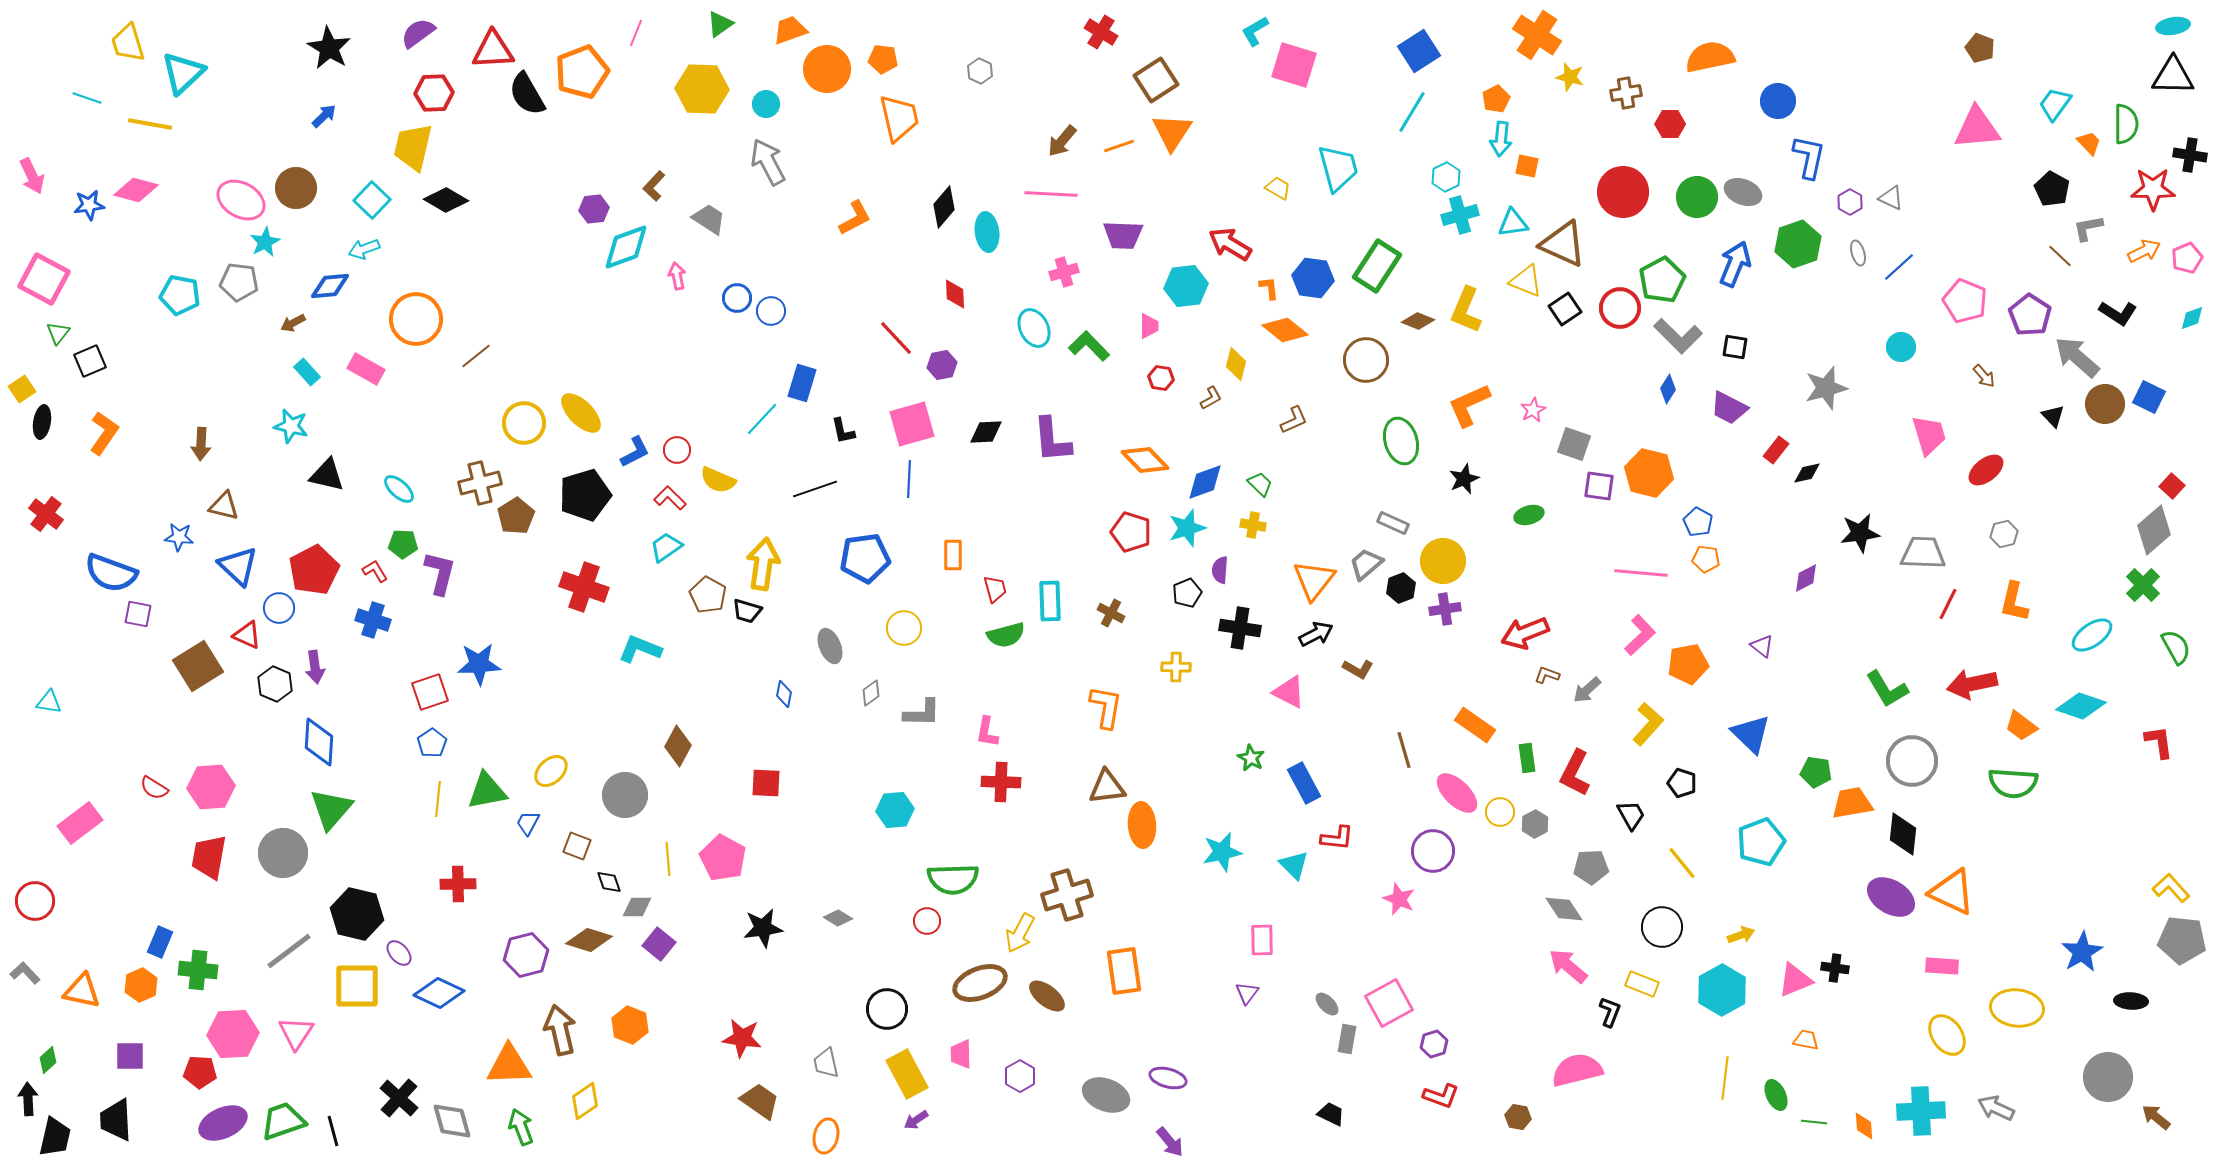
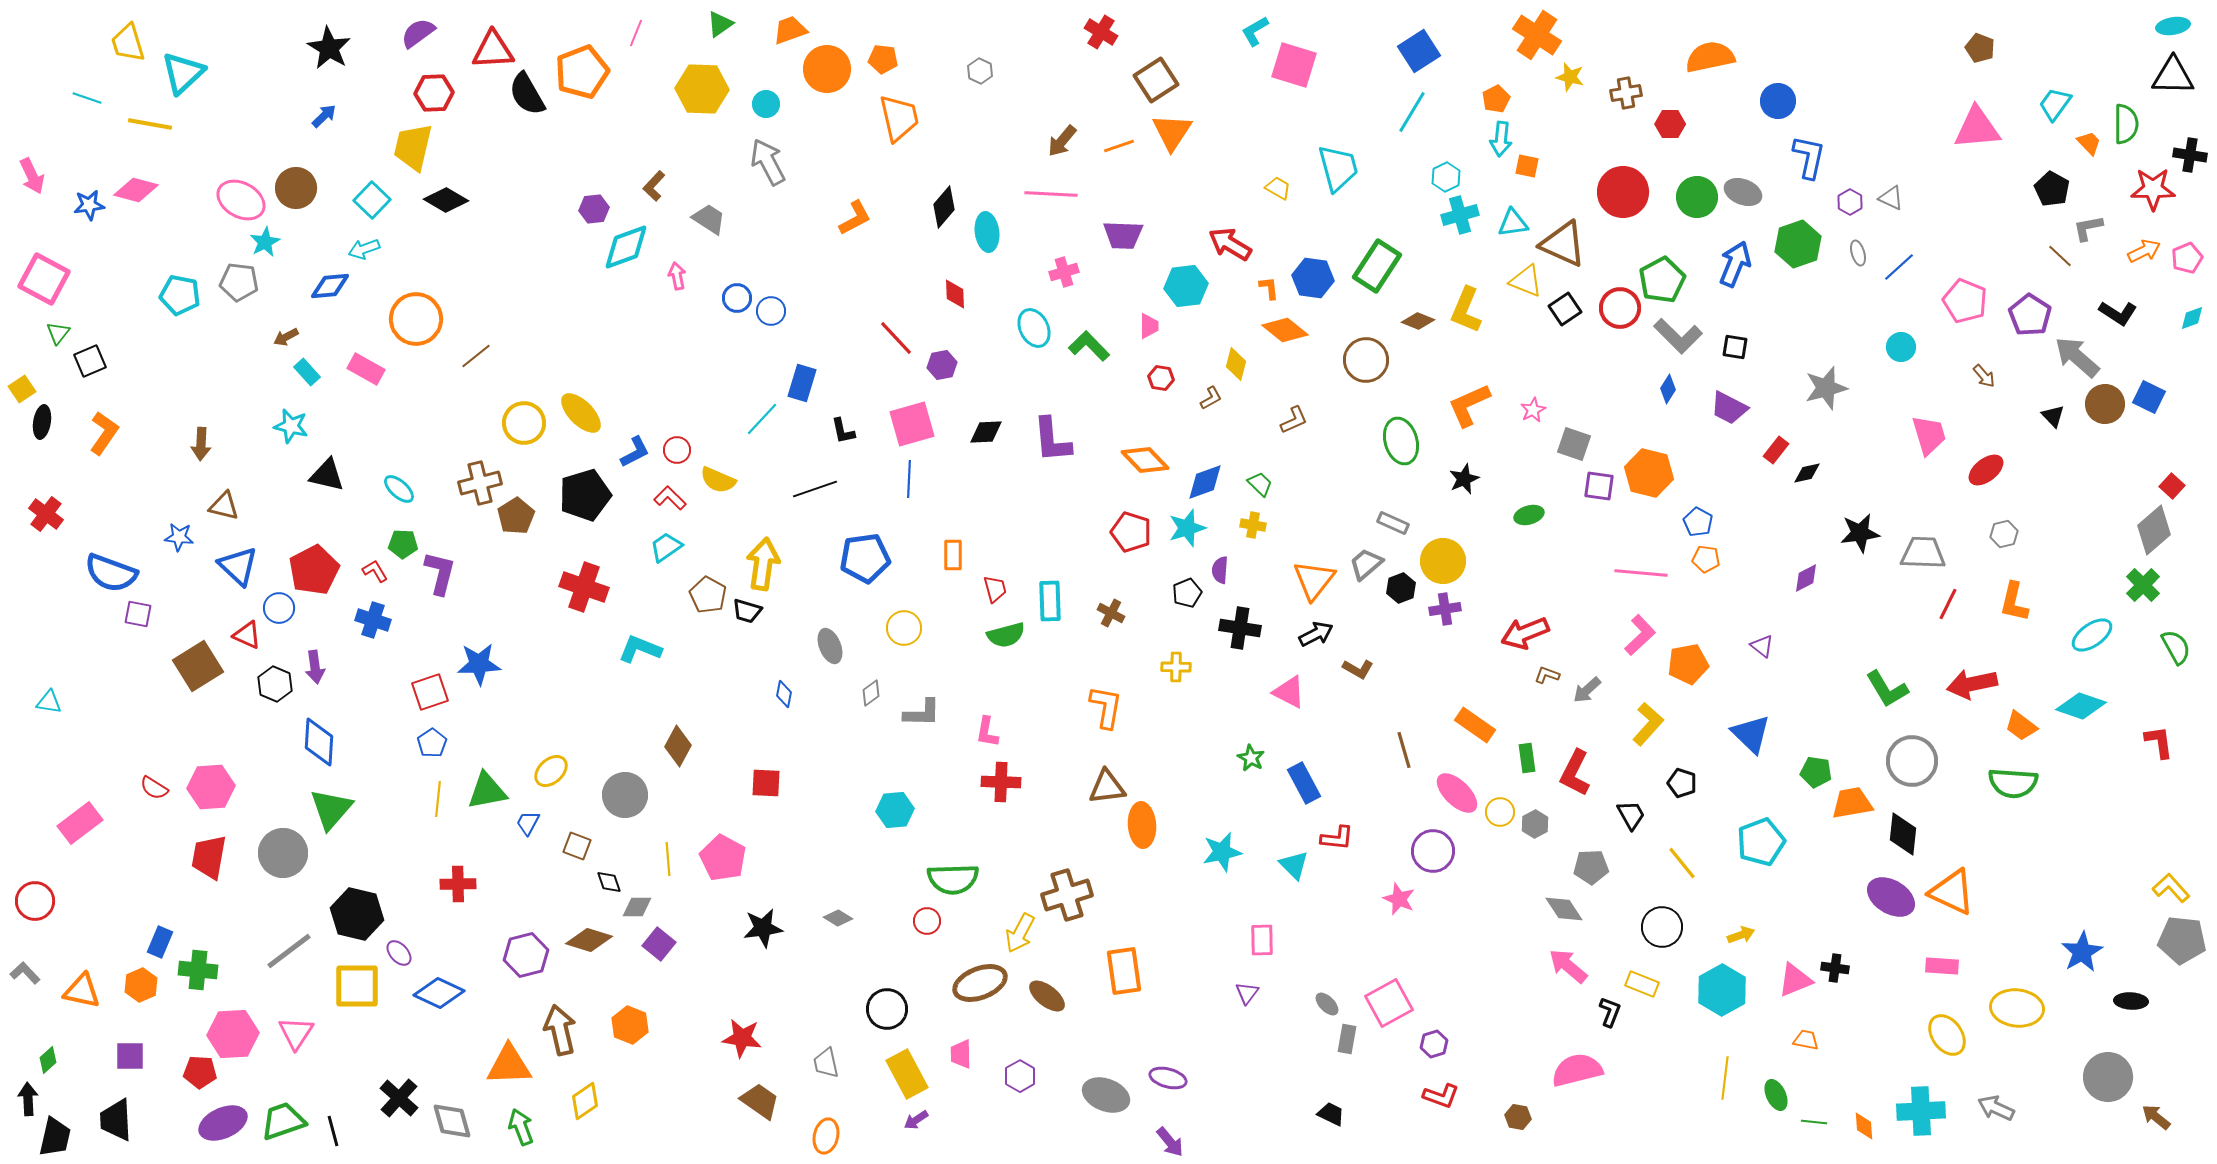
brown arrow at (293, 323): moved 7 px left, 14 px down
